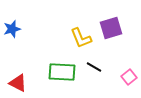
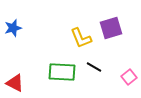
blue star: moved 1 px right, 1 px up
red triangle: moved 3 px left
